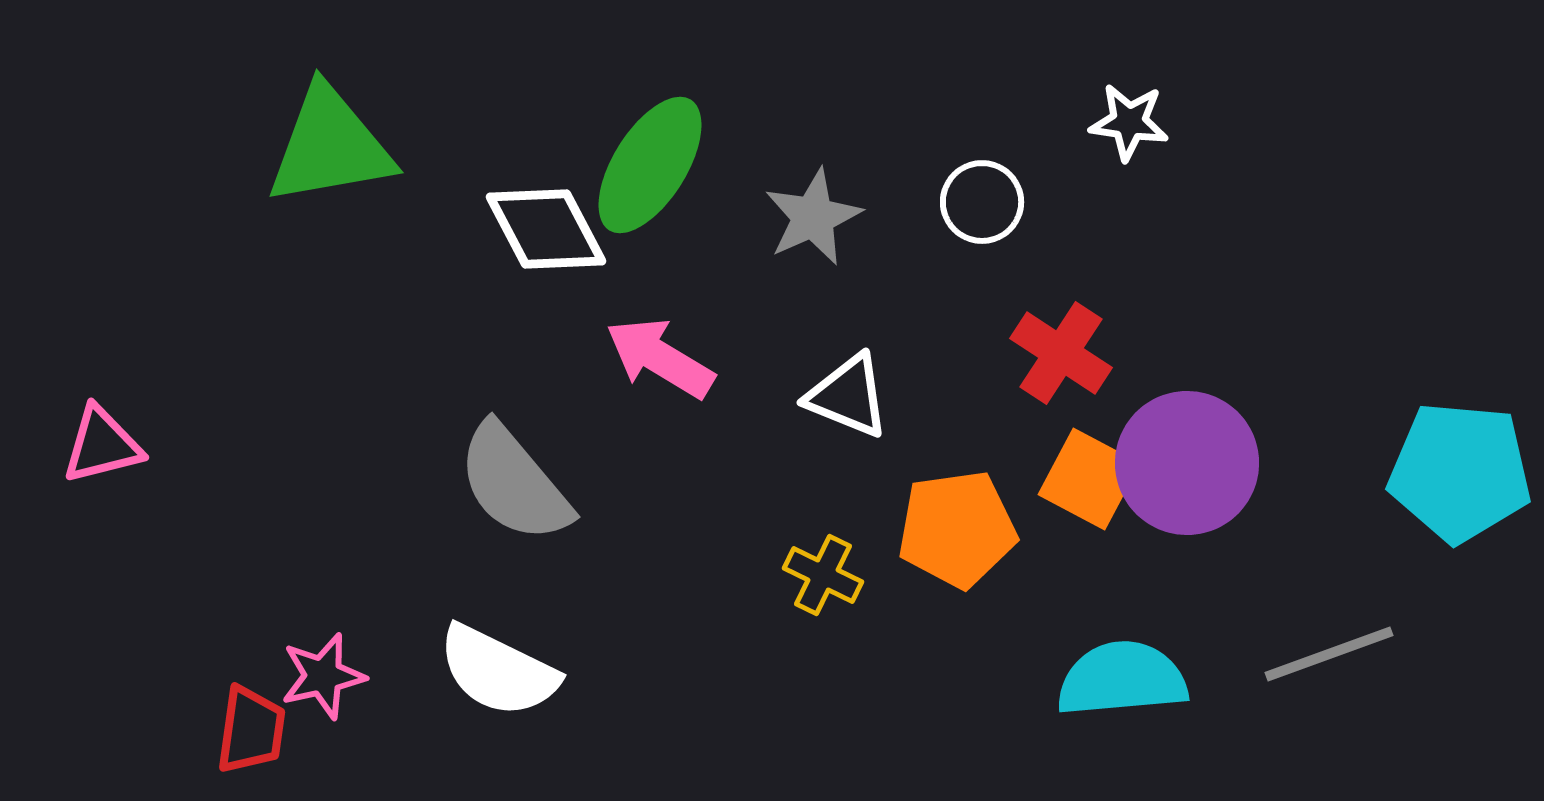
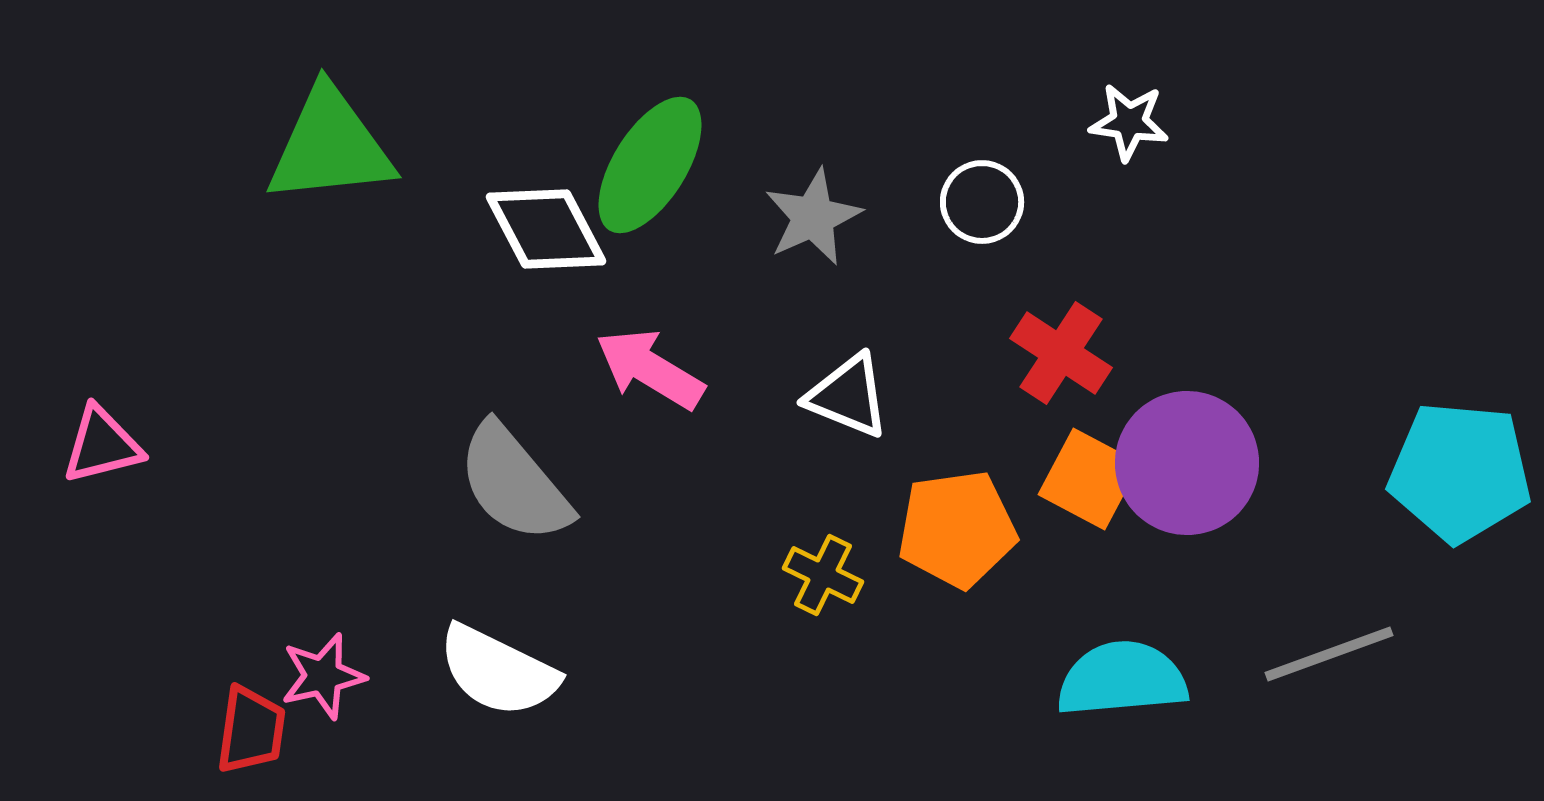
green triangle: rotated 4 degrees clockwise
pink arrow: moved 10 px left, 11 px down
